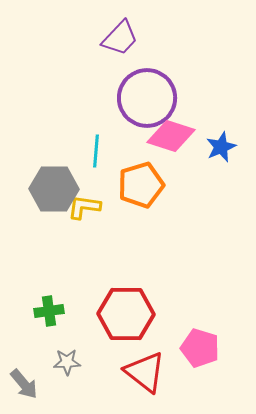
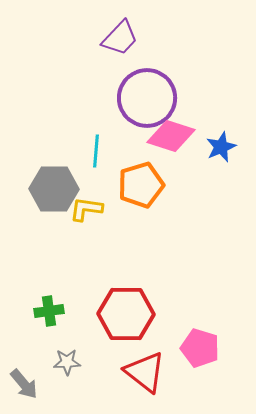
yellow L-shape: moved 2 px right, 2 px down
